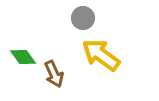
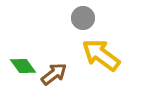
green diamond: moved 9 px down
brown arrow: rotated 104 degrees counterclockwise
